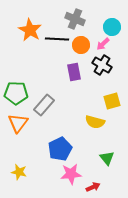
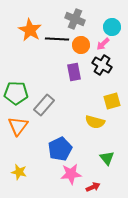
orange triangle: moved 3 px down
